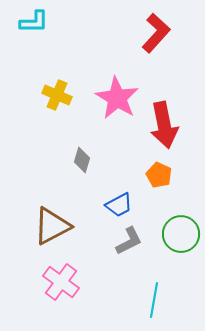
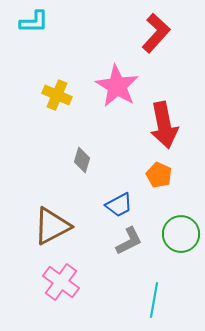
pink star: moved 12 px up
